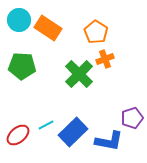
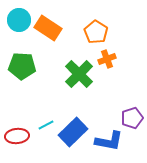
orange cross: moved 2 px right
red ellipse: moved 1 px left, 1 px down; rotated 35 degrees clockwise
